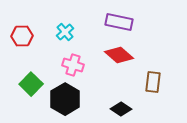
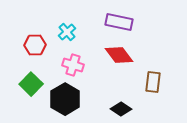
cyan cross: moved 2 px right
red hexagon: moved 13 px right, 9 px down
red diamond: rotated 12 degrees clockwise
